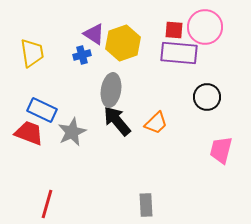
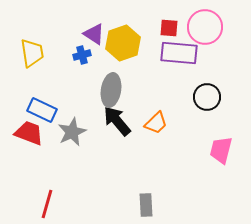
red square: moved 5 px left, 2 px up
